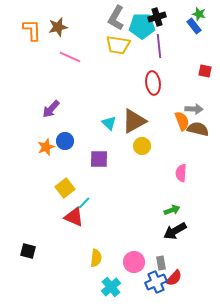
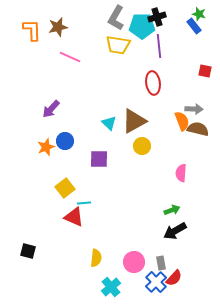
cyan line: rotated 40 degrees clockwise
blue cross: rotated 20 degrees counterclockwise
